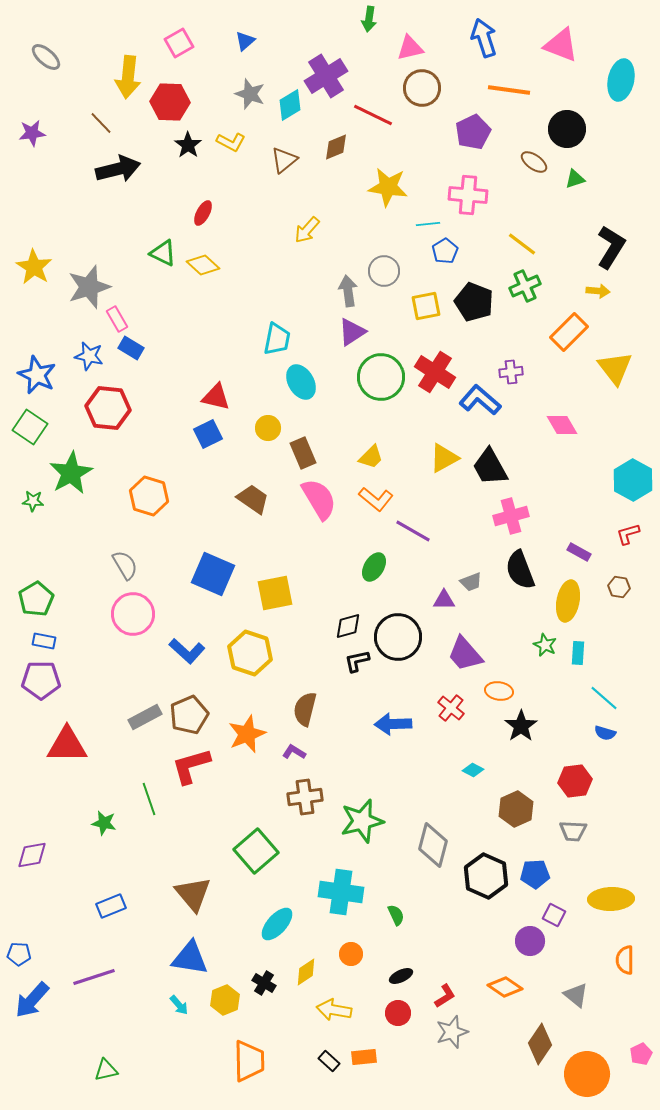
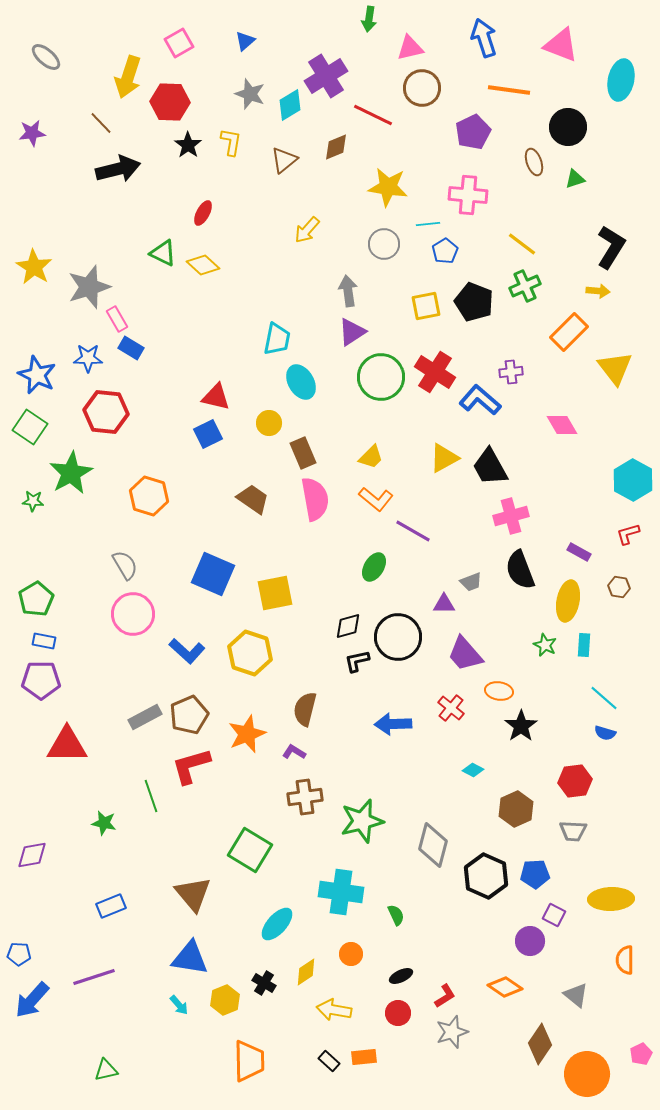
yellow arrow at (128, 77): rotated 12 degrees clockwise
black circle at (567, 129): moved 1 px right, 2 px up
yellow L-shape at (231, 142): rotated 108 degrees counterclockwise
brown ellipse at (534, 162): rotated 36 degrees clockwise
gray circle at (384, 271): moved 27 px up
blue star at (89, 356): moved 1 px left, 2 px down; rotated 12 degrees counterclockwise
red hexagon at (108, 408): moved 2 px left, 4 px down
yellow circle at (268, 428): moved 1 px right, 5 px up
pink semicircle at (319, 499): moved 4 px left; rotated 21 degrees clockwise
purple triangle at (444, 600): moved 4 px down
cyan rectangle at (578, 653): moved 6 px right, 8 px up
green line at (149, 799): moved 2 px right, 3 px up
green square at (256, 851): moved 6 px left, 1 px up; rotated 18 degrees counterclockwise
